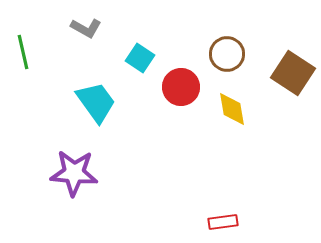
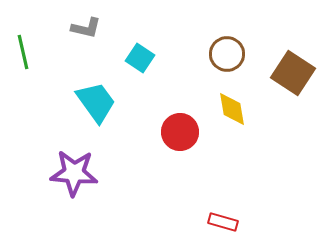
gray L-shape: rotated 16 degrees counterclockwise
red circle: moved 1 px left, 45 px down
red rectangle: rotated 24 degrees clockwise
